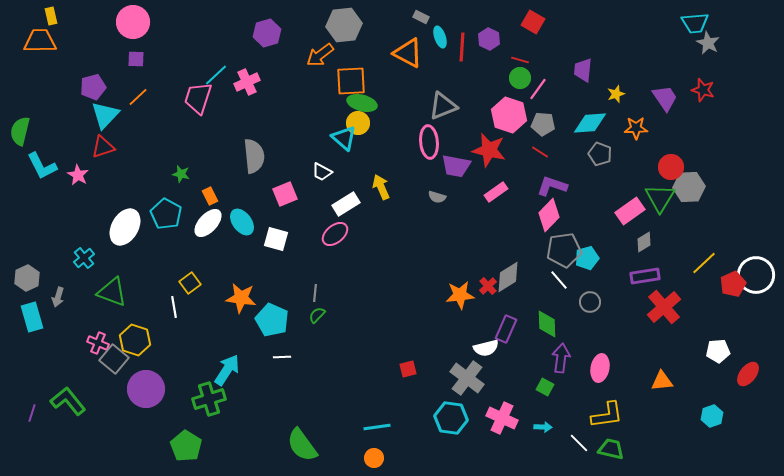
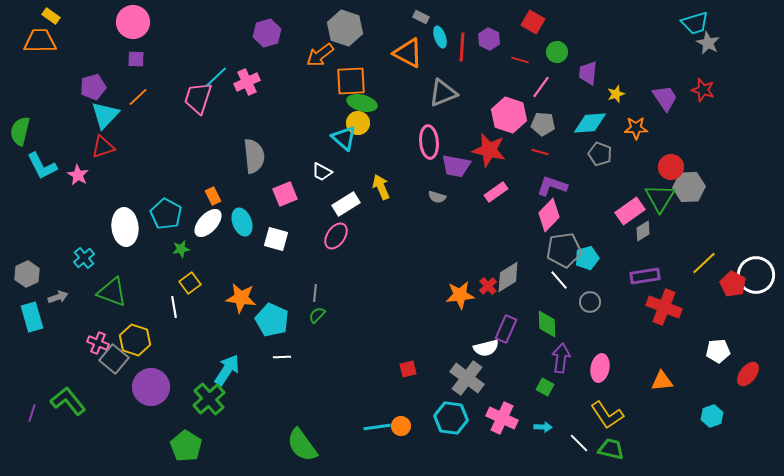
yellow rectangle at (51, 16): rotated 42 degrees counterclockwise
cyan trapezoid at (695, 23): rotated 12 degrees counterclockwise
gray hexagon at (344, 25): moved 1 px right, 3 px down; rotated 24 degrees clockwise
purple trapezoid at (583, 70): moved 5 px right, 3 px down
cyan line at (216, 75): moved 2 px down
green circle at (520, 78): moved 37 px right, 26 px up
pink line at (538, 89): moved 3 px right, 2 px up
gray triangle at (443, 106): moved 13 px up
red line at (540, 152): rotated 18 degrees counterclockwise
green star at (181, 174): moved 75 px down; rotated 24 degrees counterclockwise
orange rectangle at (210, 196): moved 3 px right
cyan ellipse at (242, 222): rotated 16 degrees clockwise
white ellipse at (125, 227): rotated 36 degrees counterclockwise
pink ellipse at (335, 234): moved 1 px right, 2 px down; rotated 16 degrees counterclockwise
gray diamond at (644, 242): moved 1 px left, 11 px up
gray hexagon at (27, 278): moved 4 px up
red pentagon at (733, 284): rotated 20 degrees counterclockwise
gray arrow at (58, 297): rotated 126 degrees counterclockwise
red cross at (664, 307): rotated 28 degrees counterclockwise
purple circle at (146, 389): moved 5 px right, 2 px up
green cross at (209, 399): rotated 24 degrees counterclockwise
yellow L-shape at (607, 415): rotated 64 degrees clockwise
orange circle at (374, 458): moved 27 px right, 32 px up
